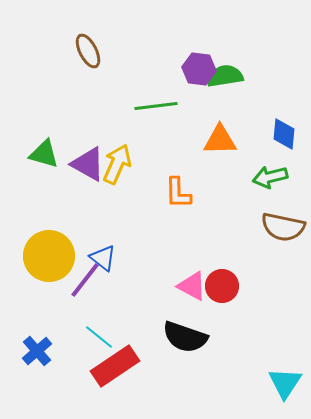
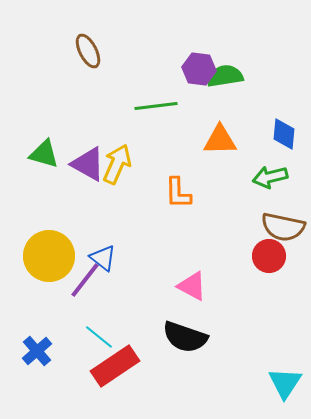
red circle: moved 47 px right, 30 px up
